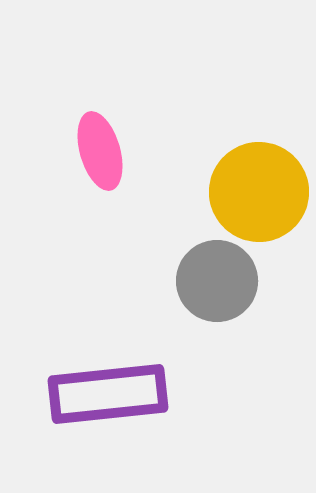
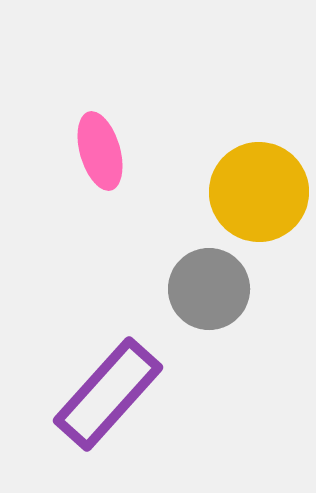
gray circle: moved 8 px left, 8 px down
purple rectangle: rotated 42 degrees counterclockwise
